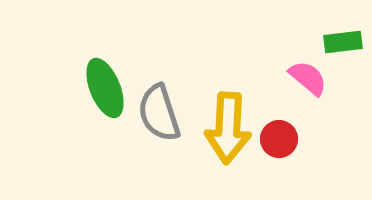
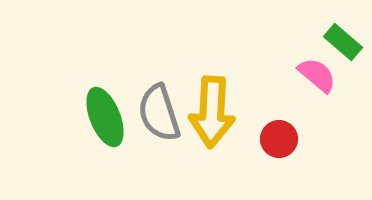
green rectangle: rotated 48 degrees clockwise
pink semicircle: moved 9 px right, 3 px up
green ellipse: moved 29 px down
yellow arrow: moved 16 px left, 16 px up
